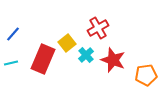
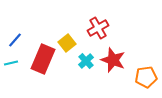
blue line: moved 2 px right, 6 px down
cyan cross: moved 6 px down
orange pentagon: moved 2 px down
